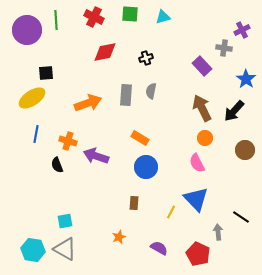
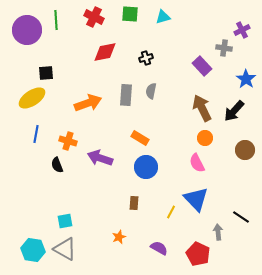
purple arrow: moved 4 px right, 2 px down
